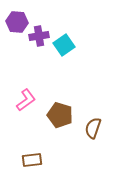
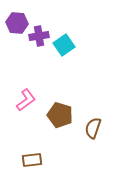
purple hexagon: moved 1 px down
